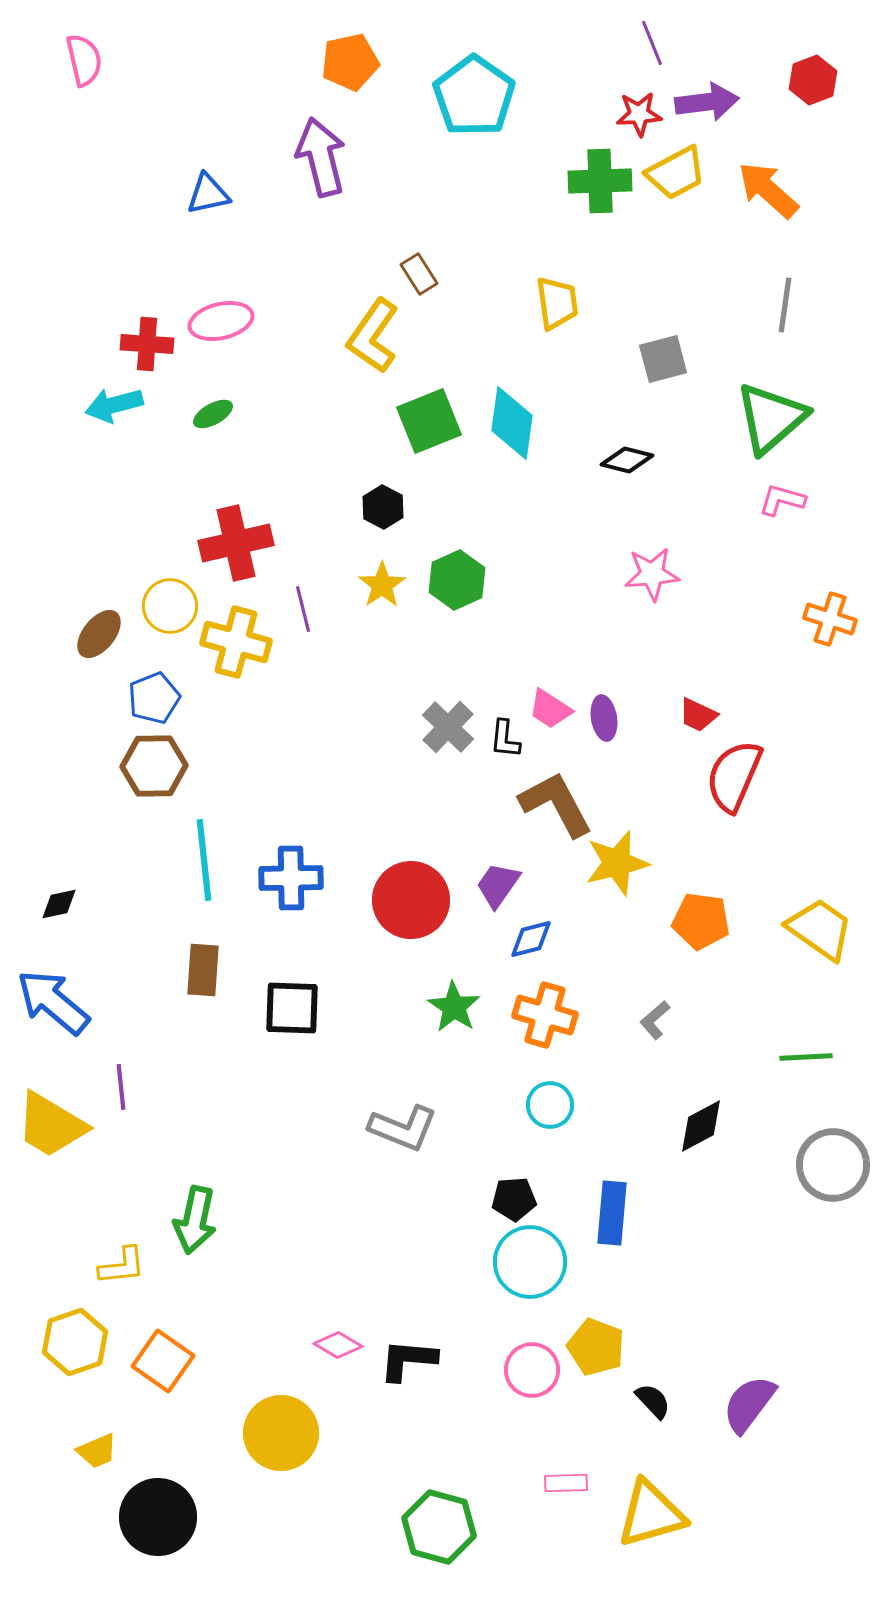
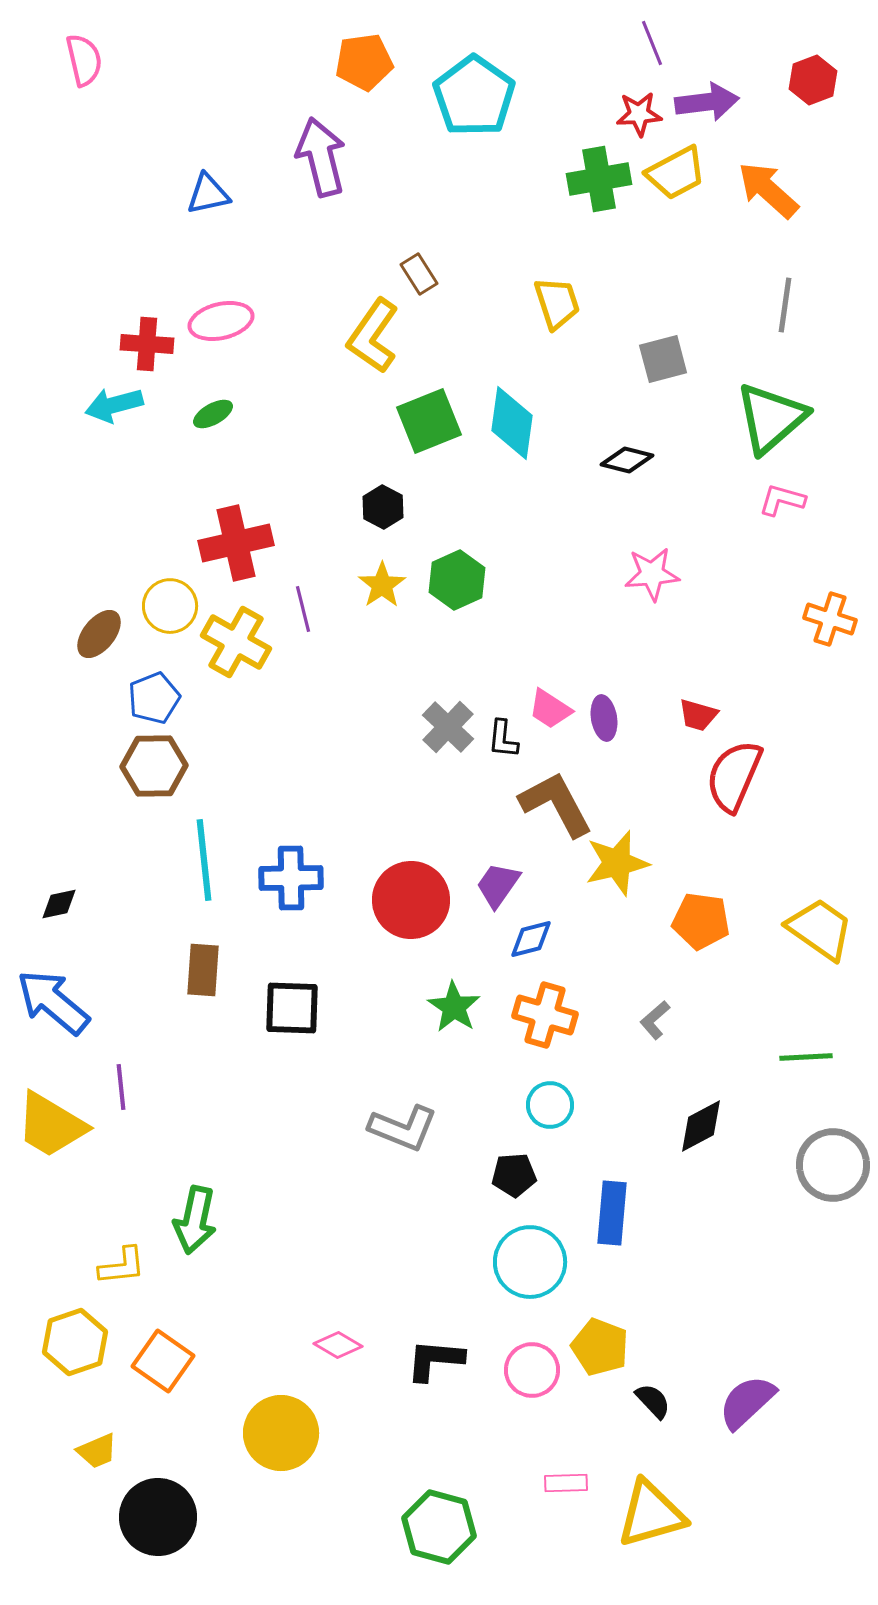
orange pentagon at (350, 62): moved 14 px right; rotated 4 degrees clockwise
green cross at (600, 181): moved 1 px left, 2 px up; rotated 8 degrees counterclockwise
yellow trapezoid at (557, 303): rotated 10 degrees counterclockwise
yellow cross at (236, 642): rotated 14 degrees clockwise
red trapezoid at (698, 715): rotated 9 degrees counterclockwise
black L-shape at (505, 739): moved 2 px left
black pentagon at (514, 1199): moved 24 px up
yellow pentagon at (596, 1347): moved 4 px right
black L-shape at (408, 1360): moved 27 px right
purple semicircle at (749, 1404): moved 2 px left, 2 px up; rotated 10 degrees clockwise
